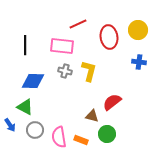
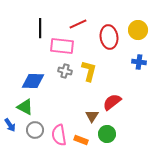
black line: moved 15 px right, 17 px up
brown triangle: rotated 48 degrees clockwise
pink semicircle: moved 2 px up
